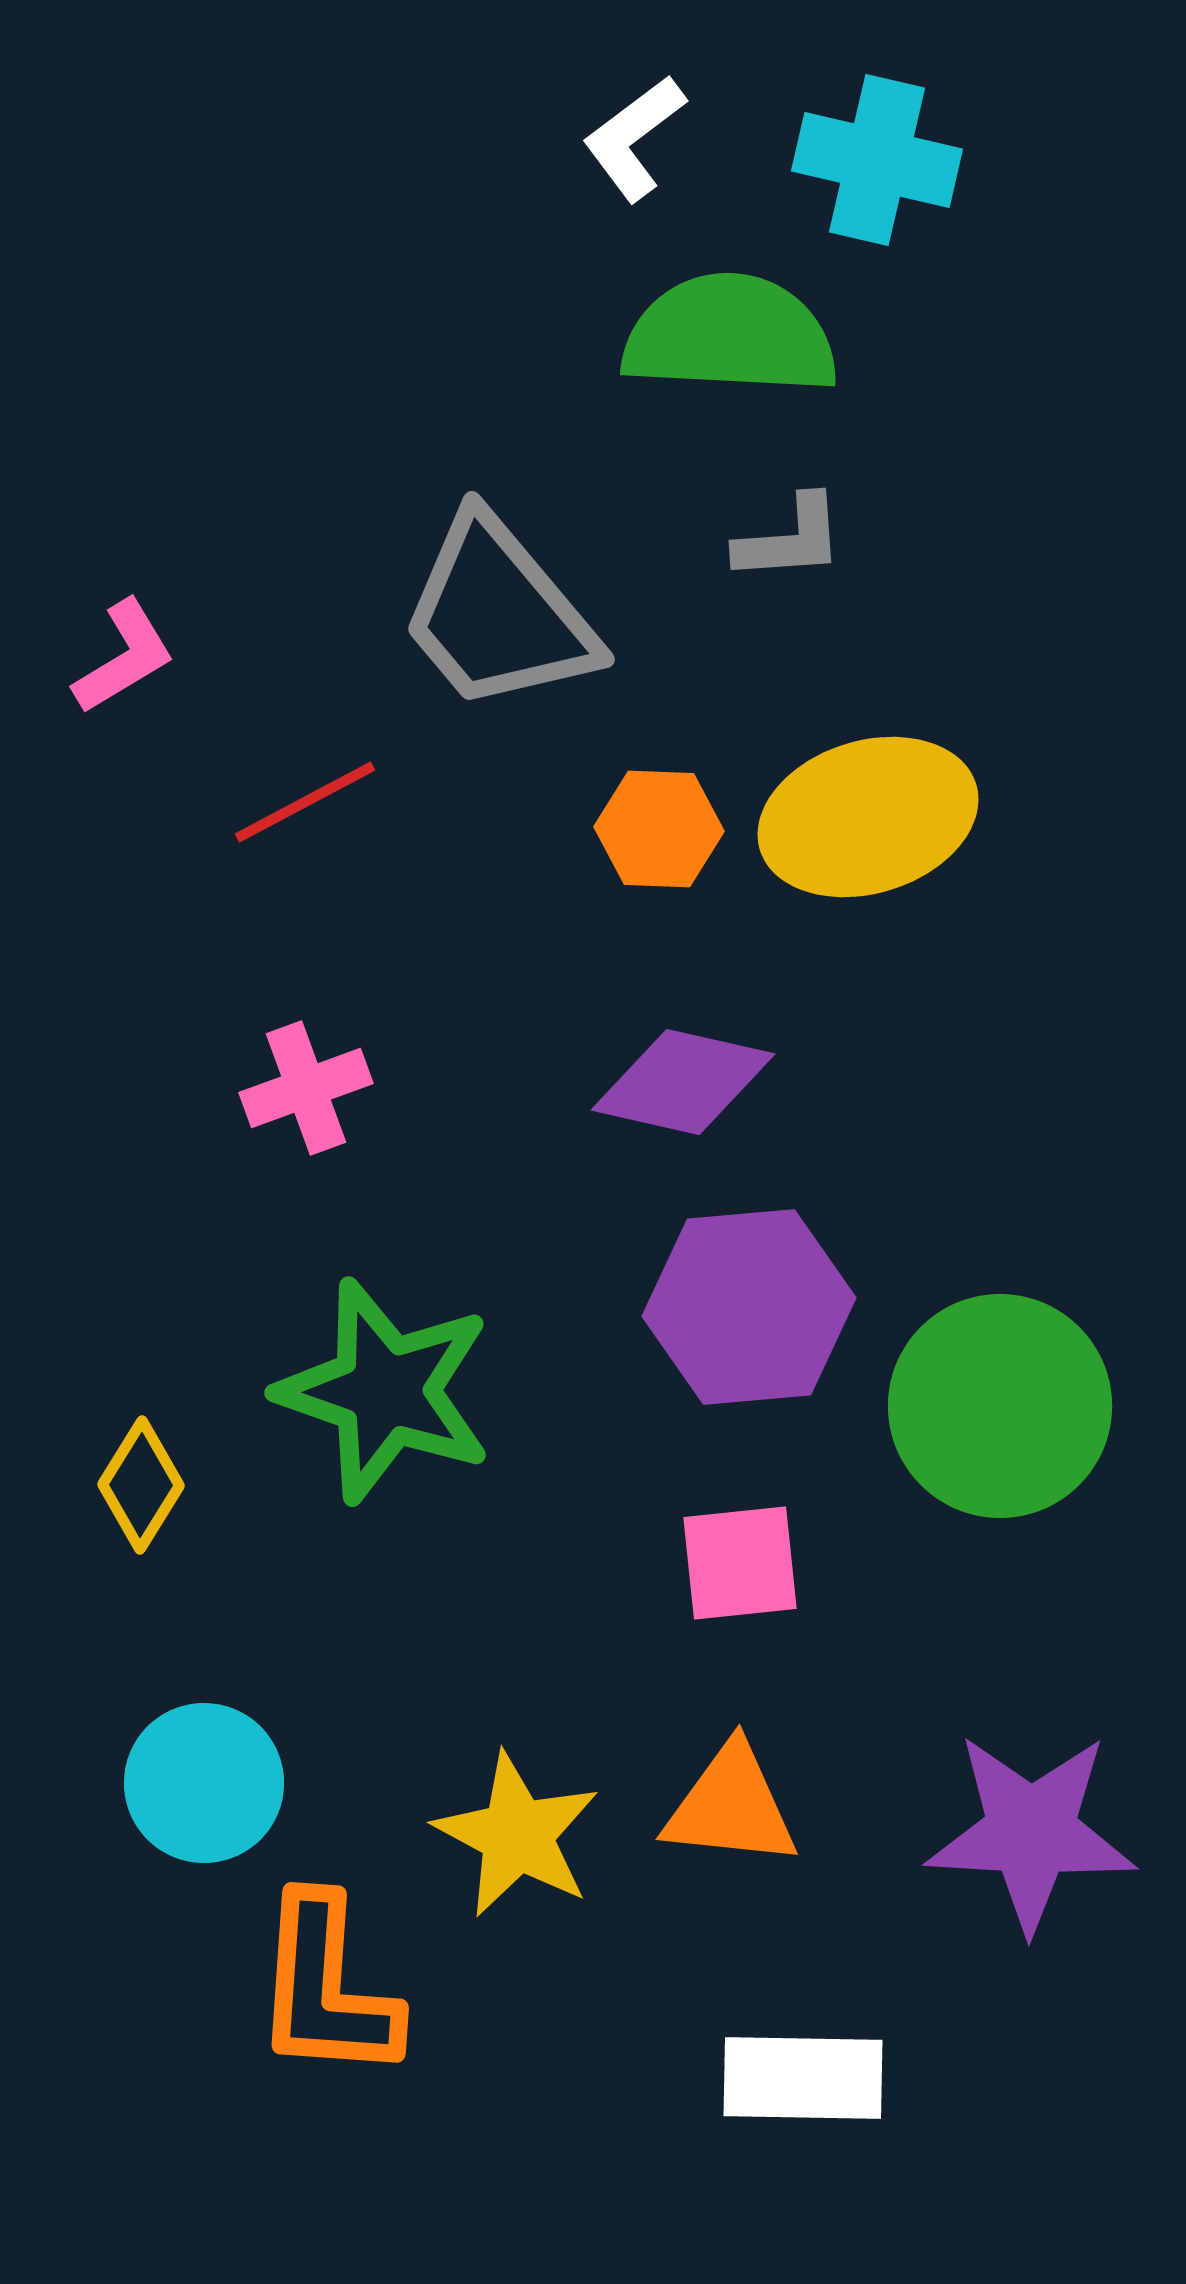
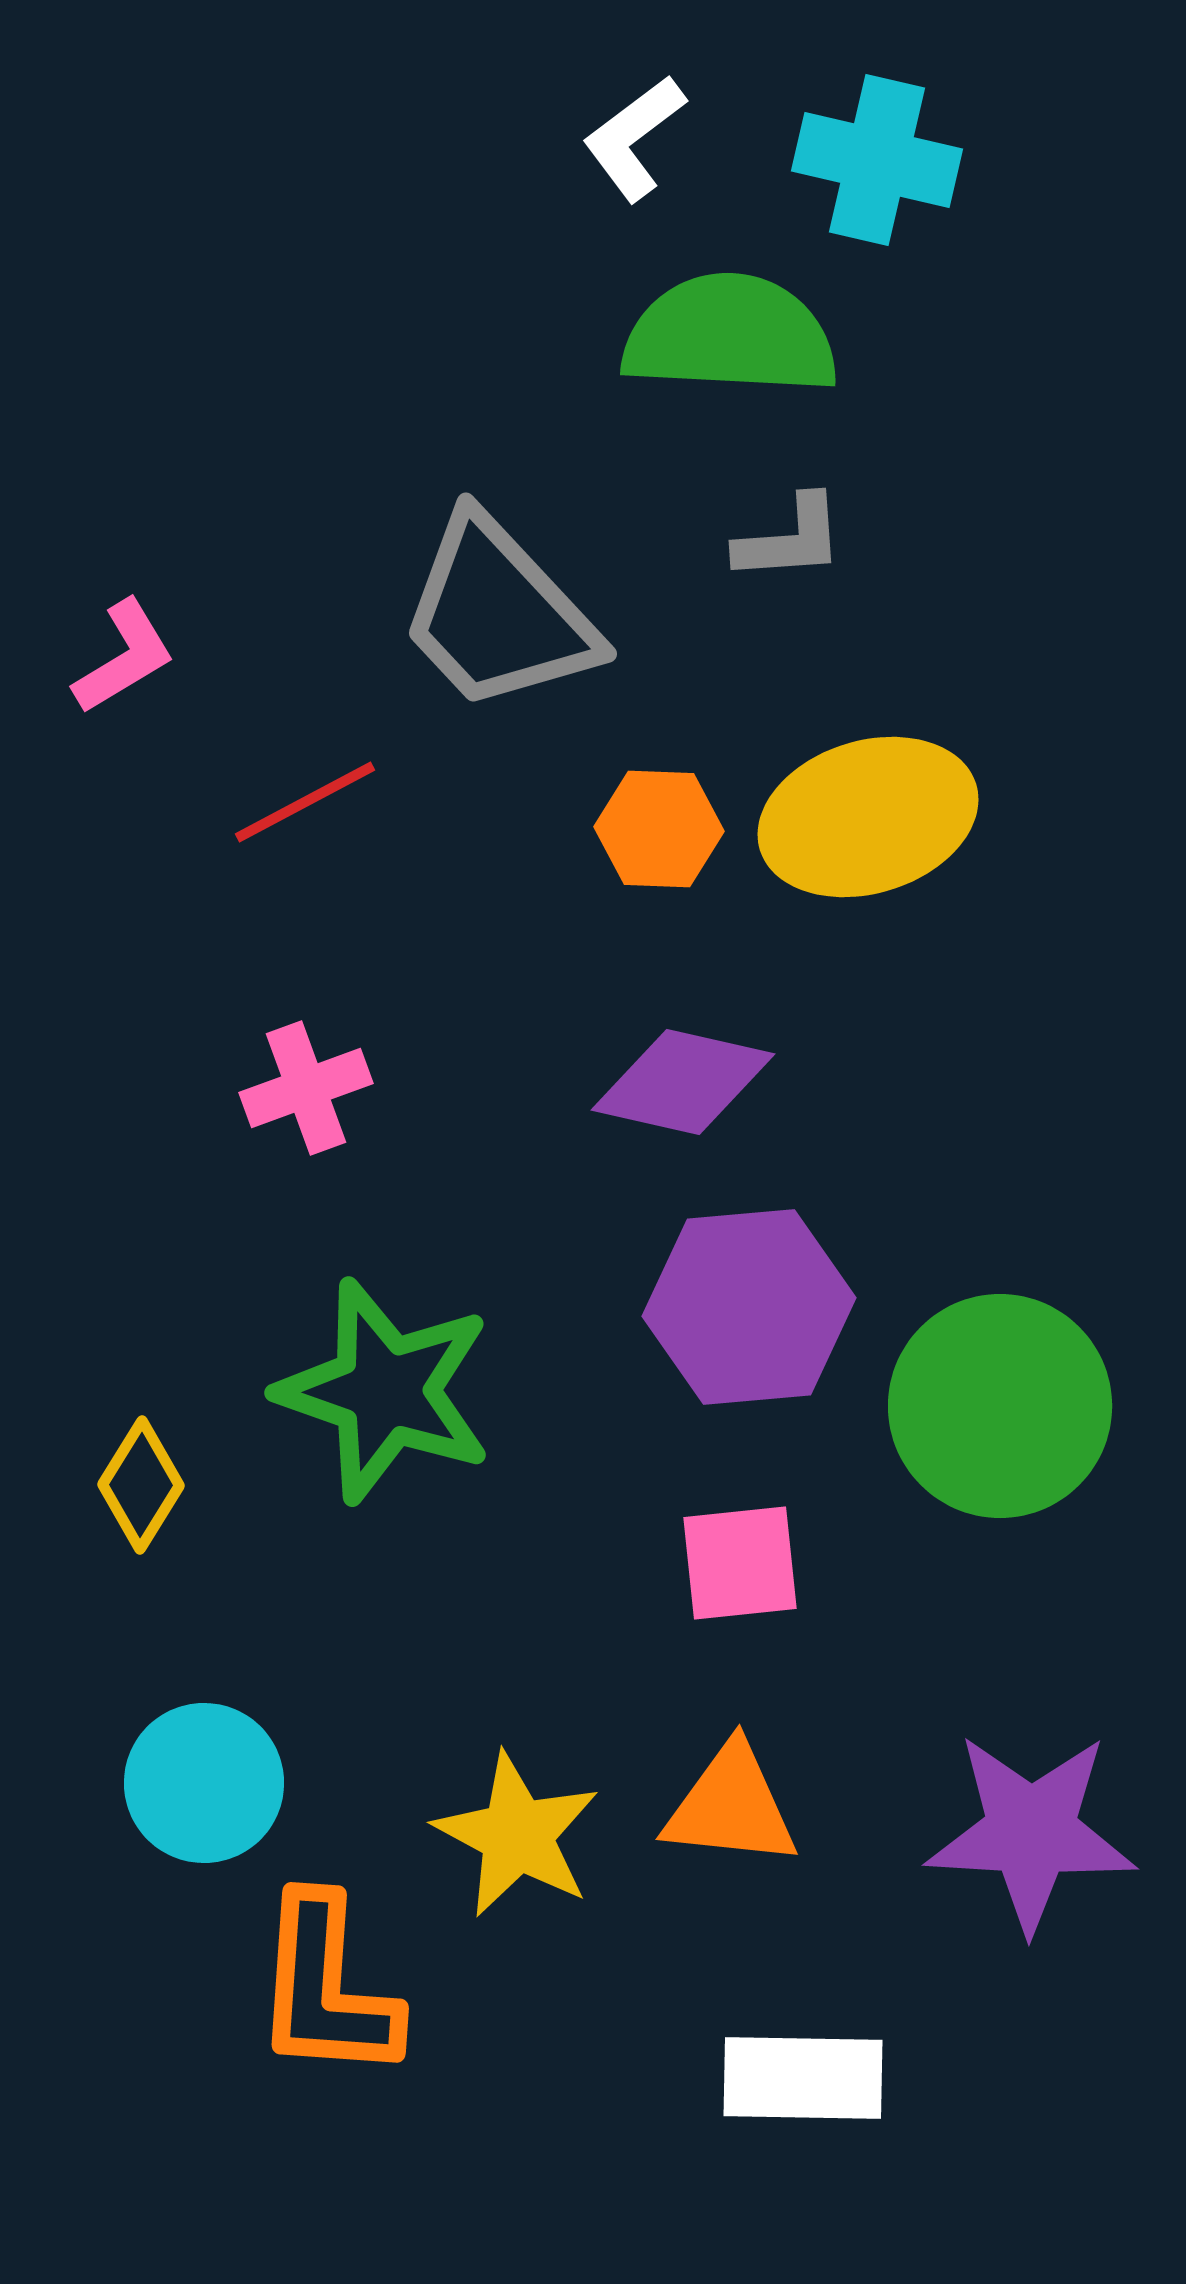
gray trapezoid: rotated 3 degrees counterclockwise
